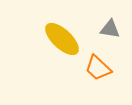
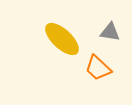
gray triangle: moved 3 px down
